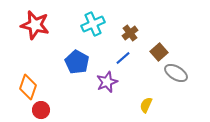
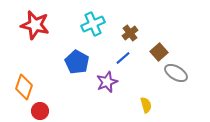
orange diamond: moved 4 px left
yellow semicircle: rotated 140 degrees clockwise
red circle: moved 1 px left, 1 px down
